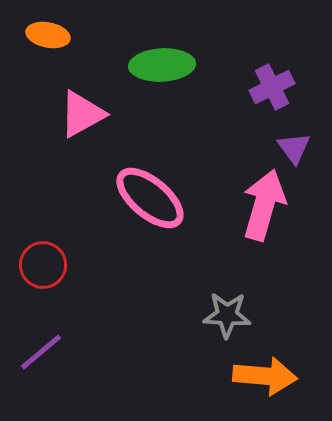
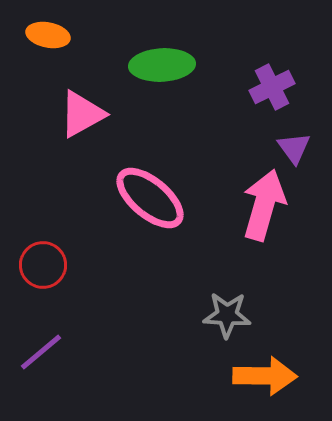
orange arrow: rotated 4 degrees counterclockwise
